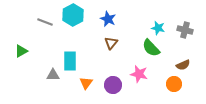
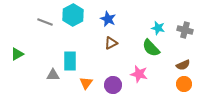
brown triangle: rotated 24 degrees clockwise
green triangle: moved 4 px left, 3 px down
orange circle: moved 10 px right
